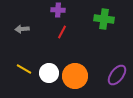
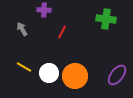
purple cross: moved 14 px left
green cross: moved 2 px right
gray arrow: rotated 64 degrees clockwise
yellow line: moved 2 px up
